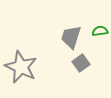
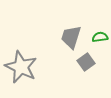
green semicircle: moved 6 px down
gray square: moved 5 px right, 1 px up
